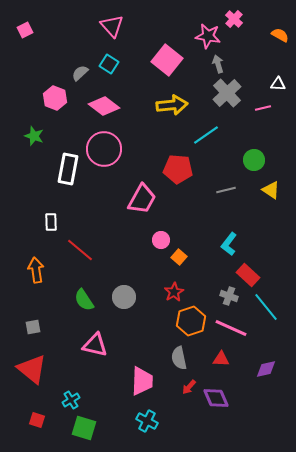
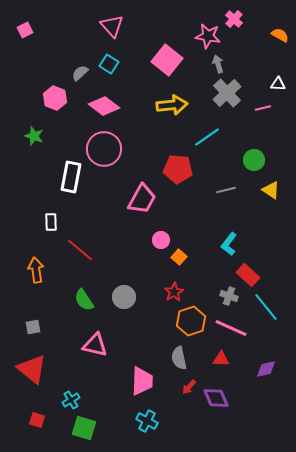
cyan line at (206, 135): moved 1 px right, 2 px down
white rectangle at (68, 169): moved 3 px right, 8 px down
